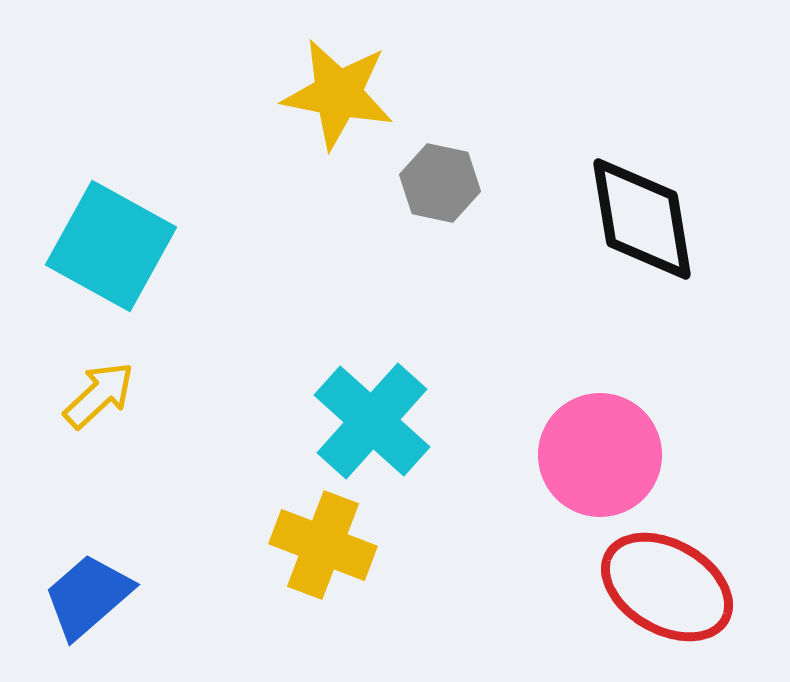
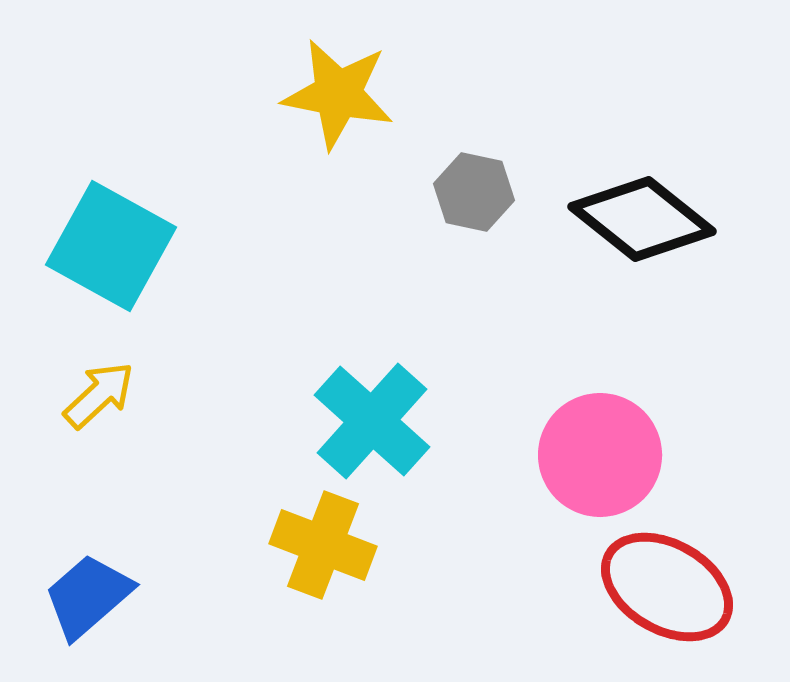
gray hexagon: moved 34 px right, 9 px down
black diamond: rotated 42 degrees counterclockwise
